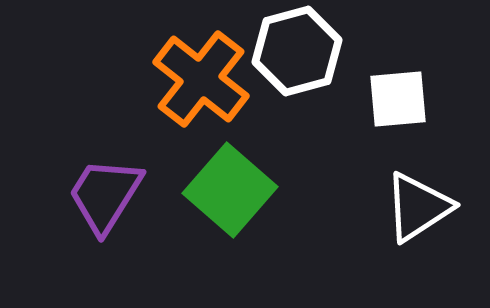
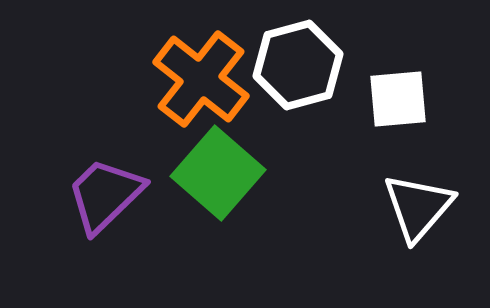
white hexagon: moved 1 px right, 14 px down
green square: moved 12 px left, 17 px up
purple trapezoid: rotated 14 degrees clockwise
white triangle: rotated 16 degrees counterclockwise
